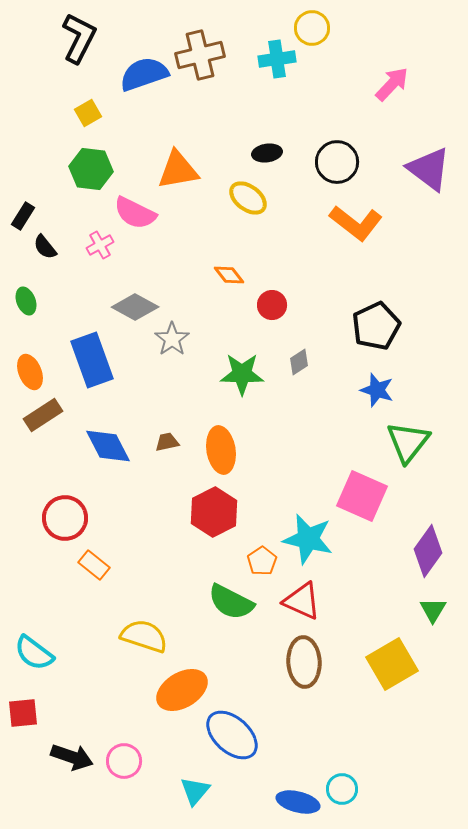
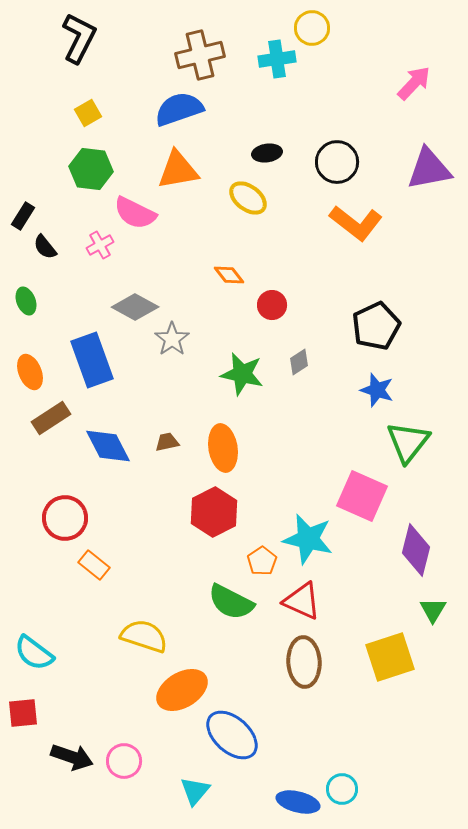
blue semicircle at (144, 74): moved 35 px right, 35 px down
pink arrow at (392, 84): moved 22 px right, 1 px up
purple triangle at (429, 169): rotated 48 degrees counterclockwise
green star at (242, 374): rotated 12 degrees clockwise
brown rectangle at (43, 415): moved 8 px right, 3 px down
orange ellipse at (221, 450): moved 2 px right, 2 px up
purple diamond at (428, 551): moved 12 px left, 1 px up; rotated 21 degrees counterclockwise
yellow square at (392, 664): moved 2 px left, 7 px up; rotated 12 degrees clockwise
